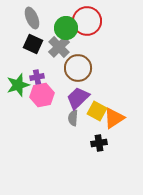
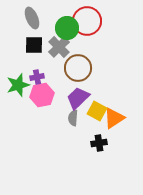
green circle: moved 1 px right
black square: moved 1 px right, 1 px down; rotated 24 degrees counterclockwise
